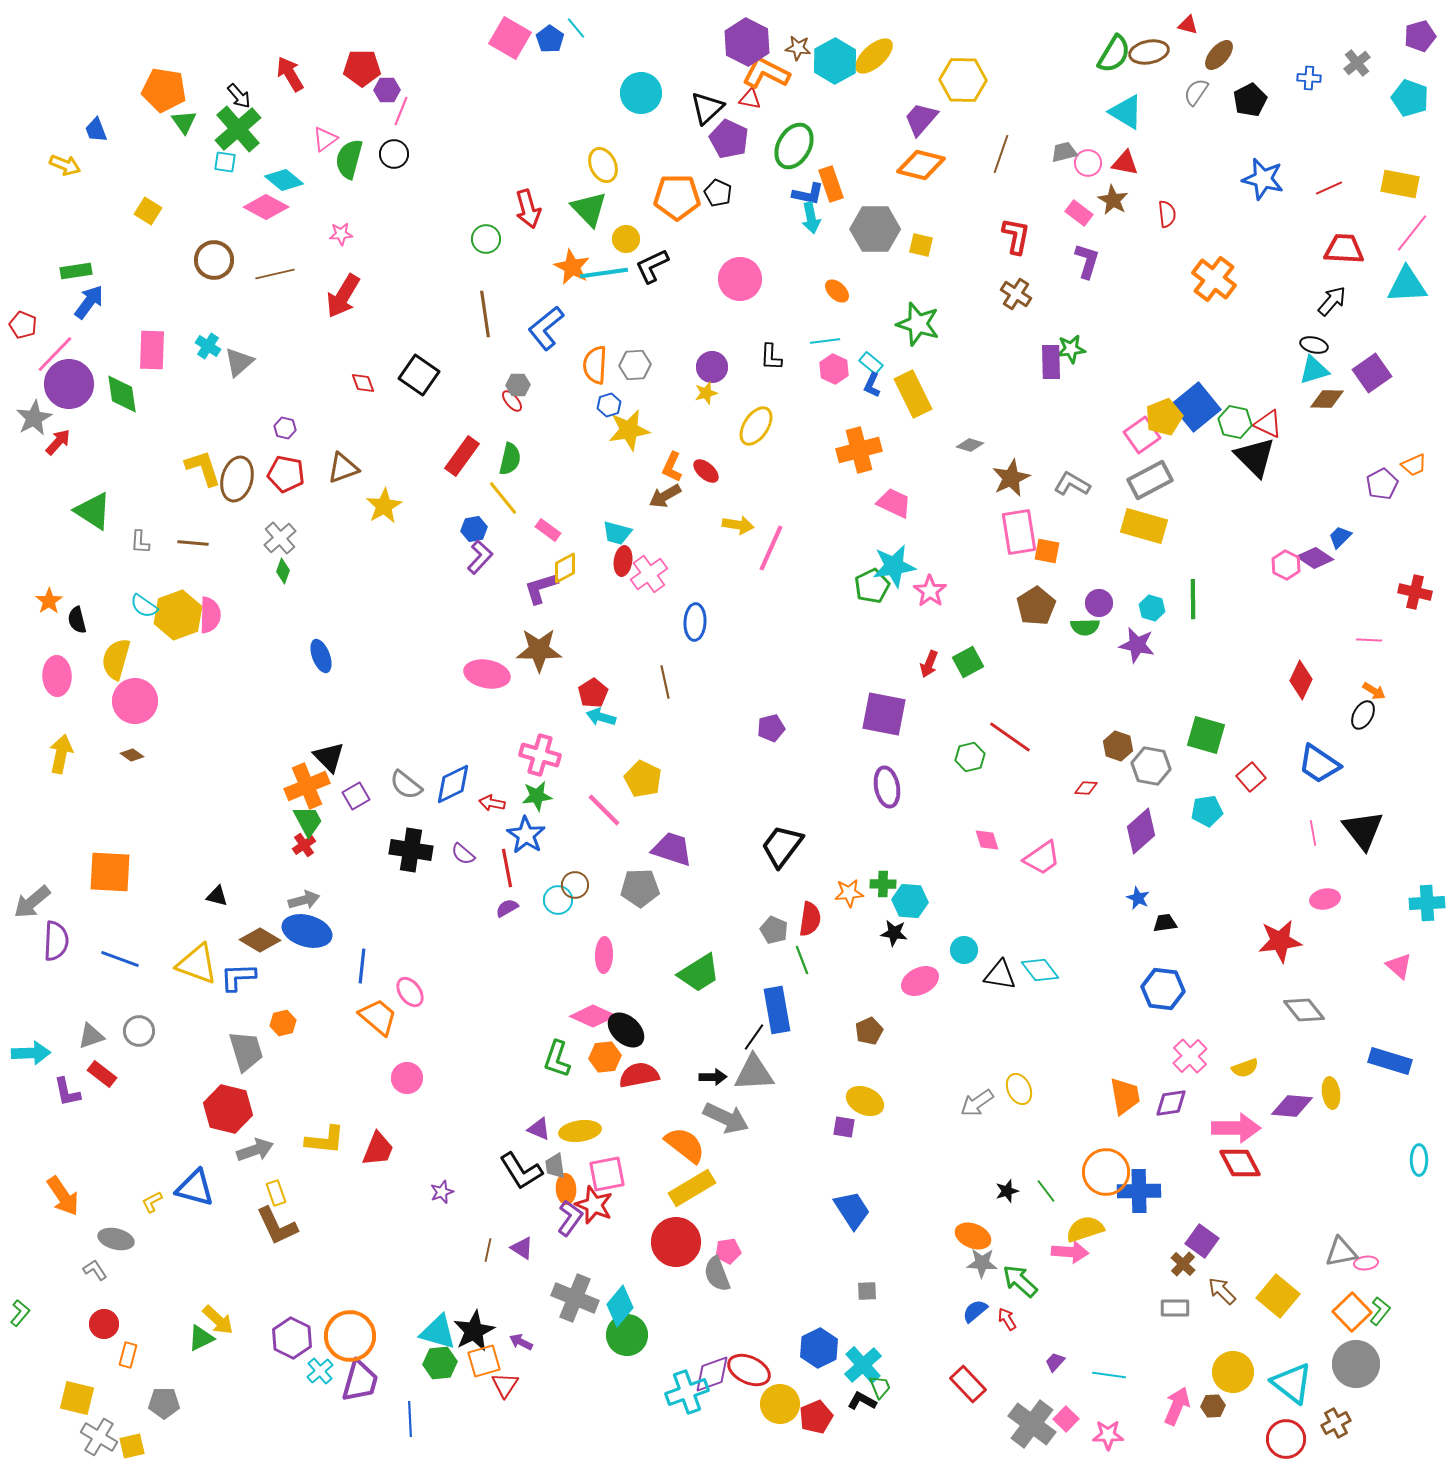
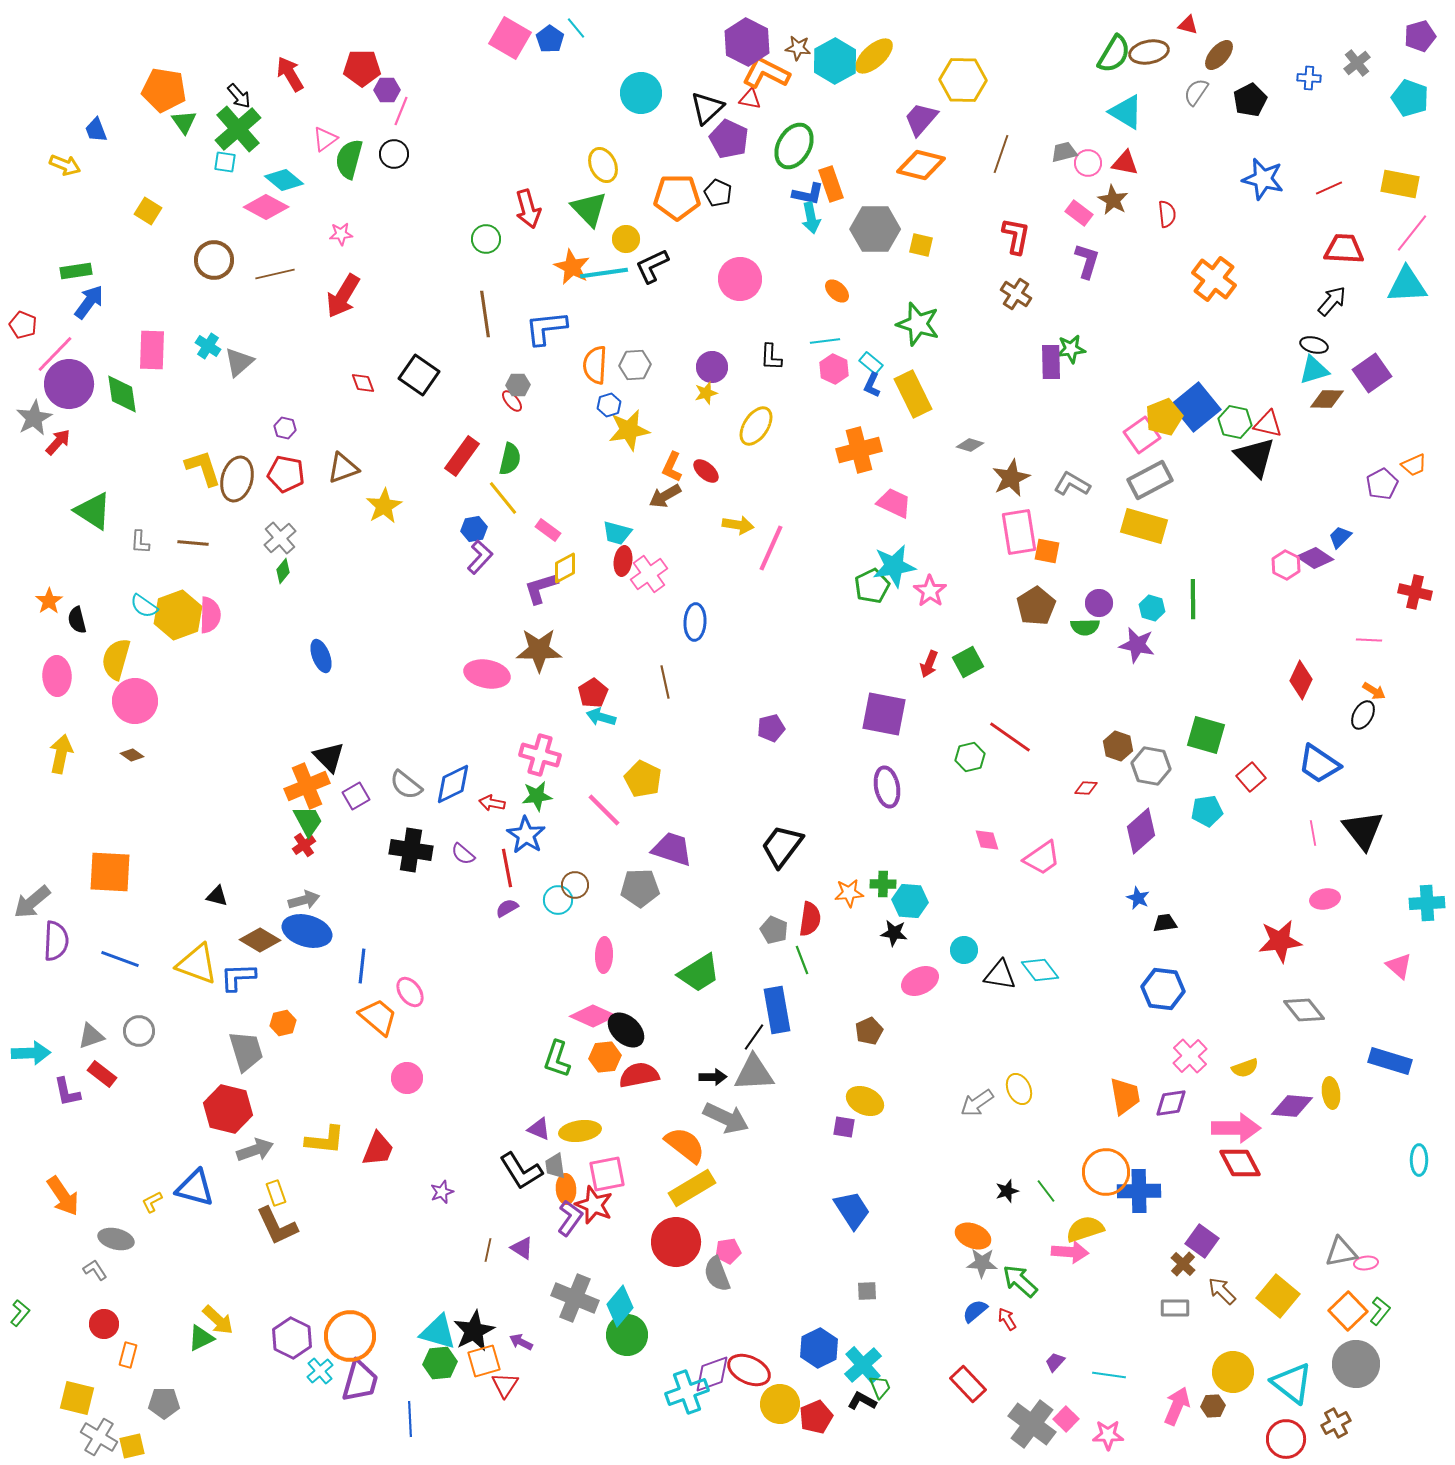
blue L-shape at (546, 328): rotated 33 degrees clockwise
red triangle at (1268, 424): rotated 12 degrees counterclockwise
green diamond at (283, 571): rotated 20 degrees clockwise
orange square at (1352, 1312): moved 4 px left, 1 px up
